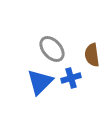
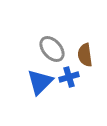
brown semicircle: moved 7 px left
blue cross: moved 2 px left, 1 px up
